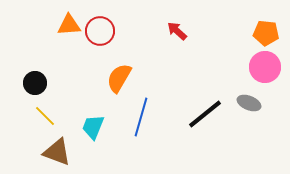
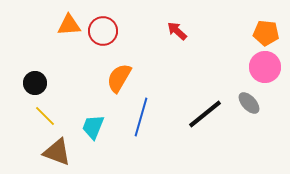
red circle: moved 3 px right
gray ellipse: rotated 25 degrees clockwise
